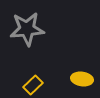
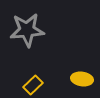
gray star: moved 1 px down
